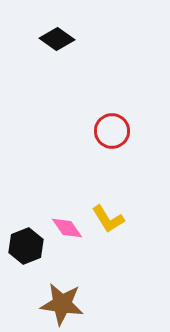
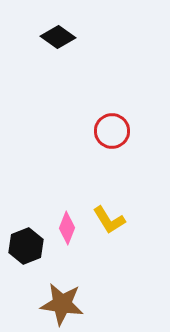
black diamond: moved 1 px right, 2 px up
yellow L-shape: moved 1 px right, 1 px down
pink diamond: rotated 56 degrees clockwise
